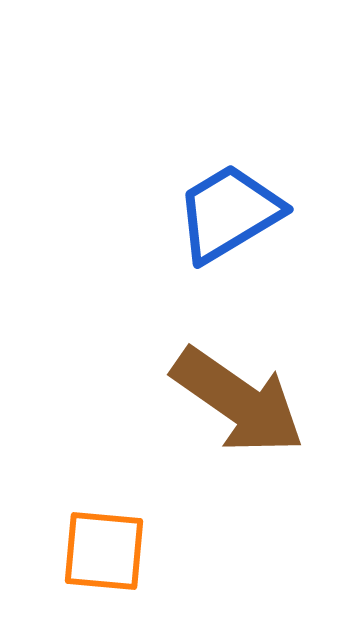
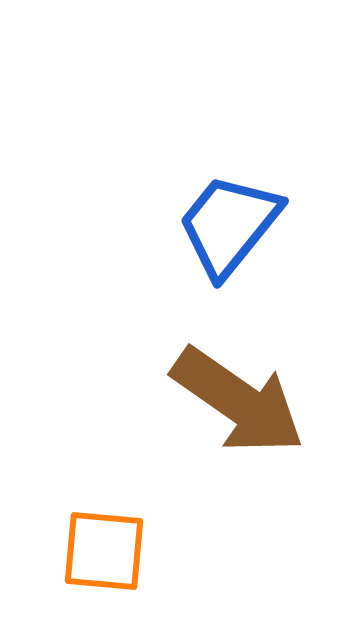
blue trapezoid: moved 12 px down; rotated 20 degrees counterclockwise
